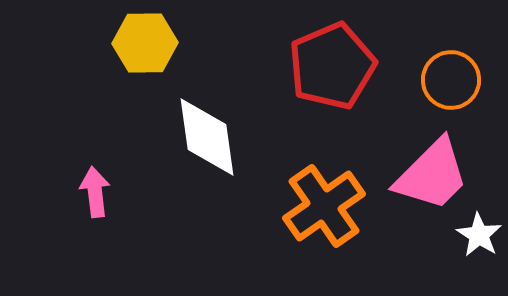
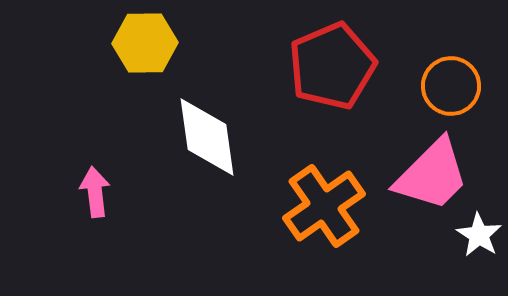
orange circle: moved 6 px down
